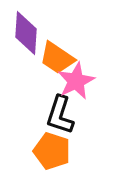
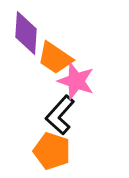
orange trapezoid: moved 2 px left
pink star: rotated 27 degrees counterclockwise
black L-shape: rotated 24 degrees clockwise
